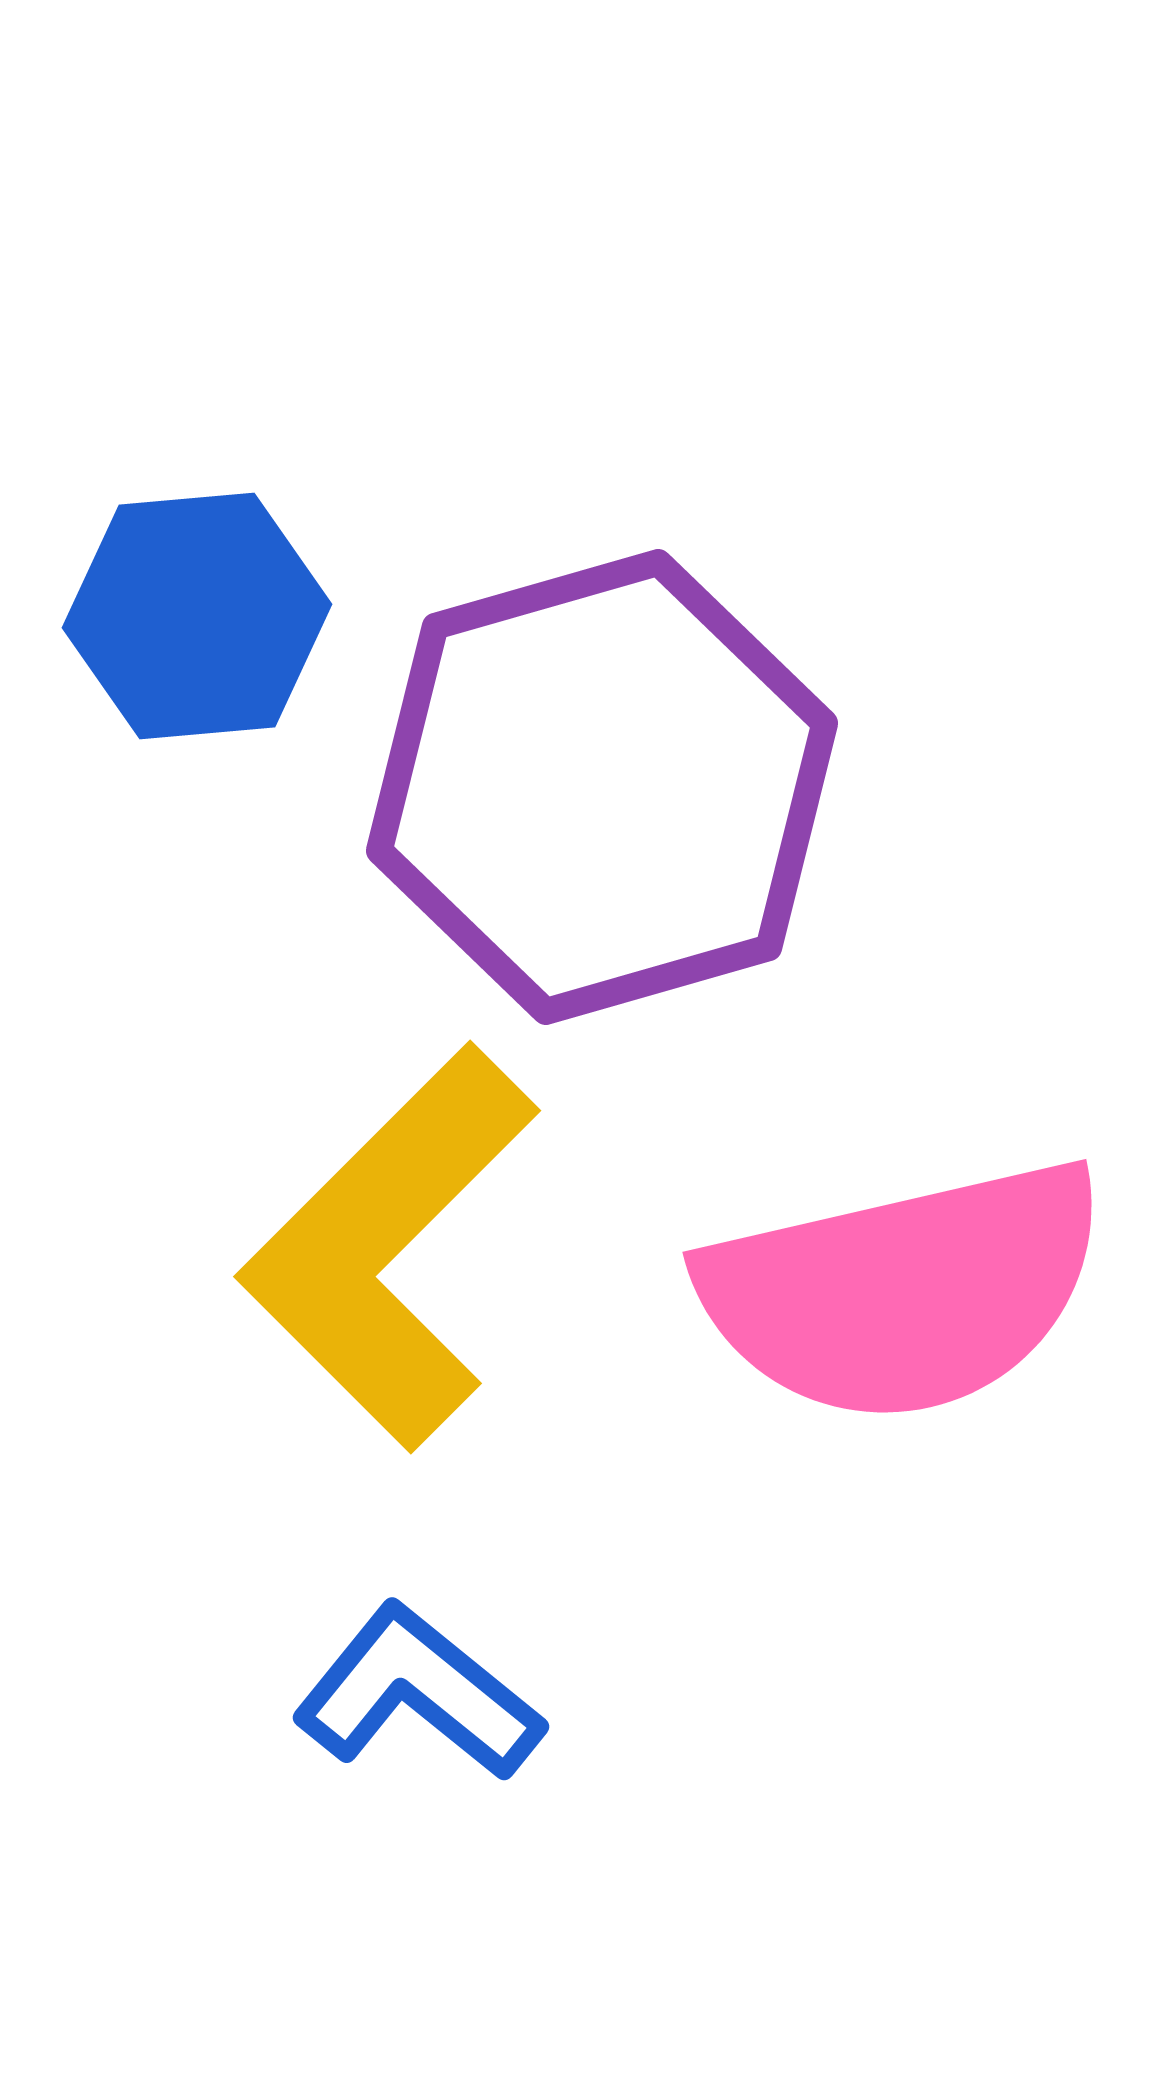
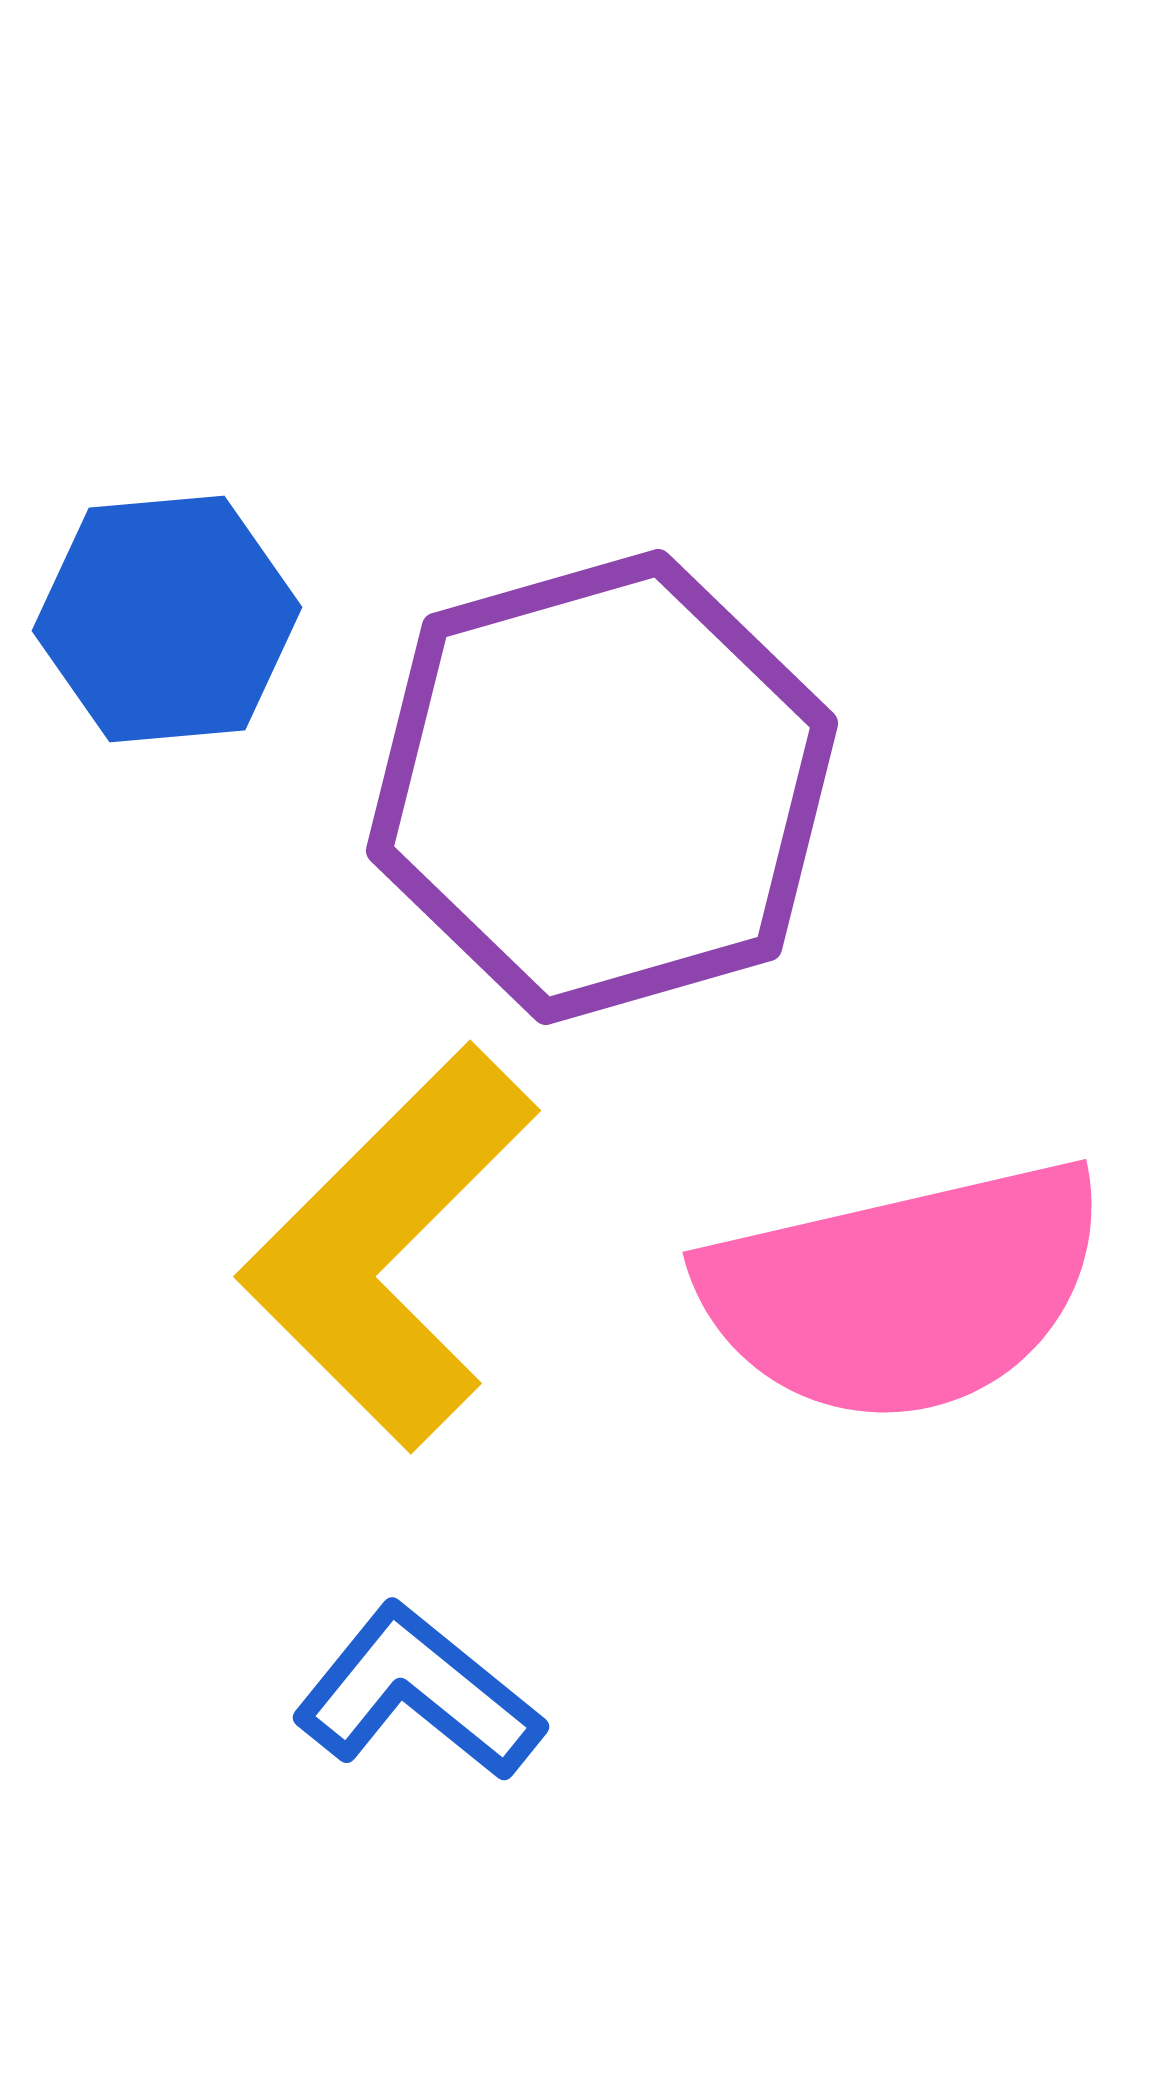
blue hexagon: moved 30 px left, 3 px down
